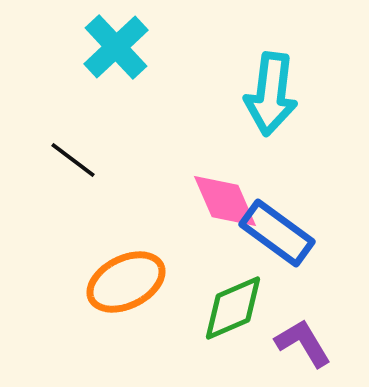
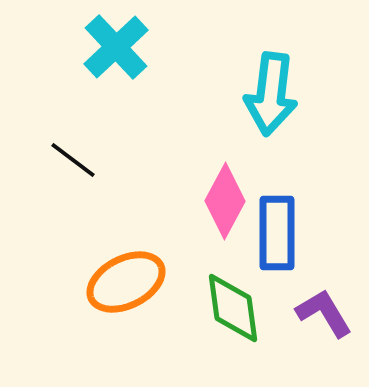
pink diamond: rotated 52 degrees clockwise
blue rectangle: rotated 54 degrees clockwise
green diamond: rotated 74 degrees counterclockwise
purple L-shape: moved 21 px right, 30 px up
